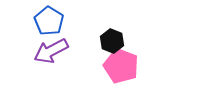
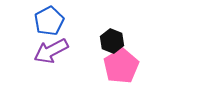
blue pentagon: rotated 12 degrees clockwise
pink pentagon: rotated 20 degrees clockwise
